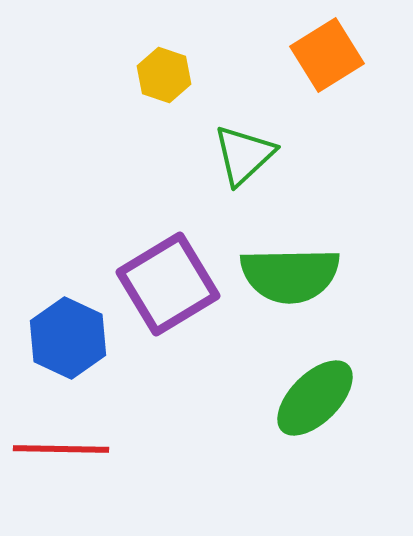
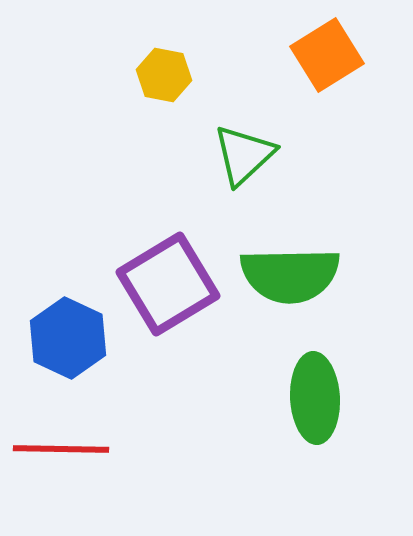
yellow hexagon: rotated 8 degrees counterclockwise
green ellipse: rotated 48 degrees counterclockwise
